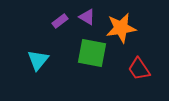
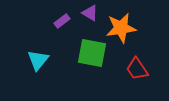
purple triangle: moved 3 px right, 4 px up
purple rectangle: moved 2 px right
red trapezoid: moved 2 px left
